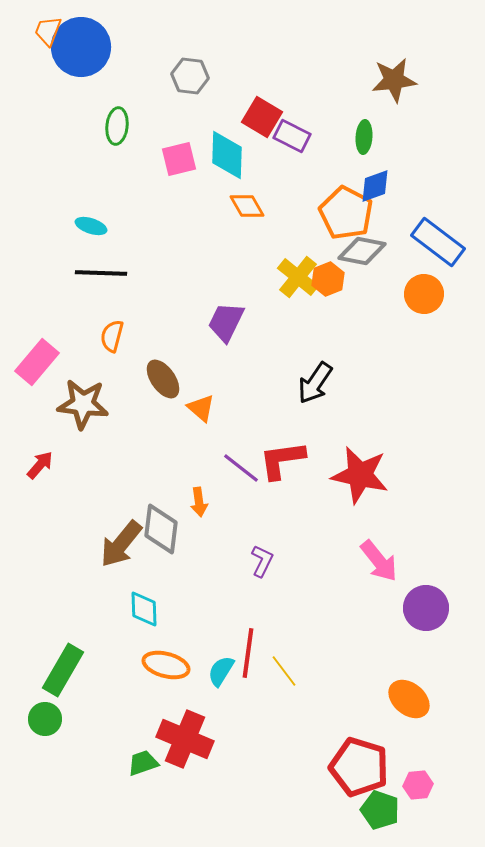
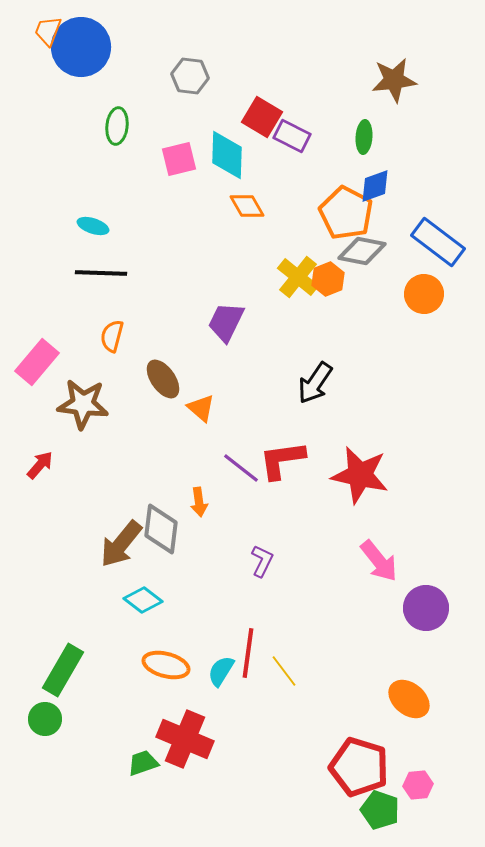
cyan ellipse at (91, 226): moved 2 px right
cyan diamond at (144, 609): moved 1 px left, 9 px up; rotated 51 degrees counterclockwise
